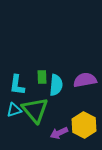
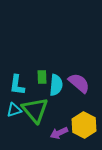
purple semicircle: moved 6 px left, 3 px down; rotated 50 degrees clockwise
